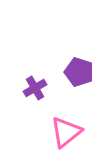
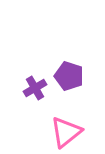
purple pentagon: moved 10 px left, 4 px down
